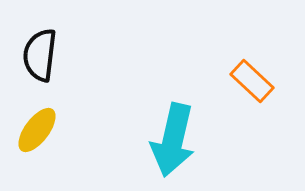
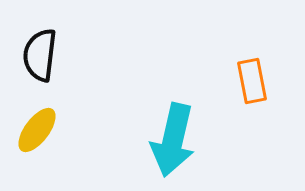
orange rectangle: rotated 36 degrees clockwise
